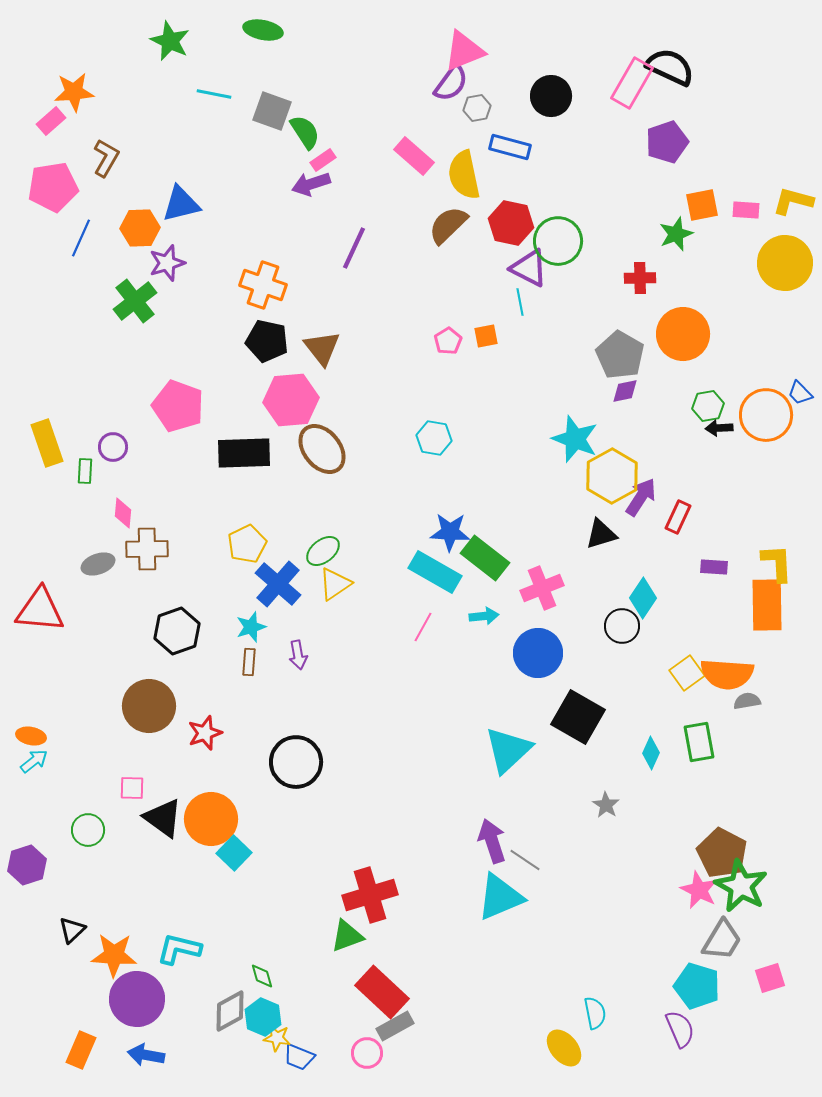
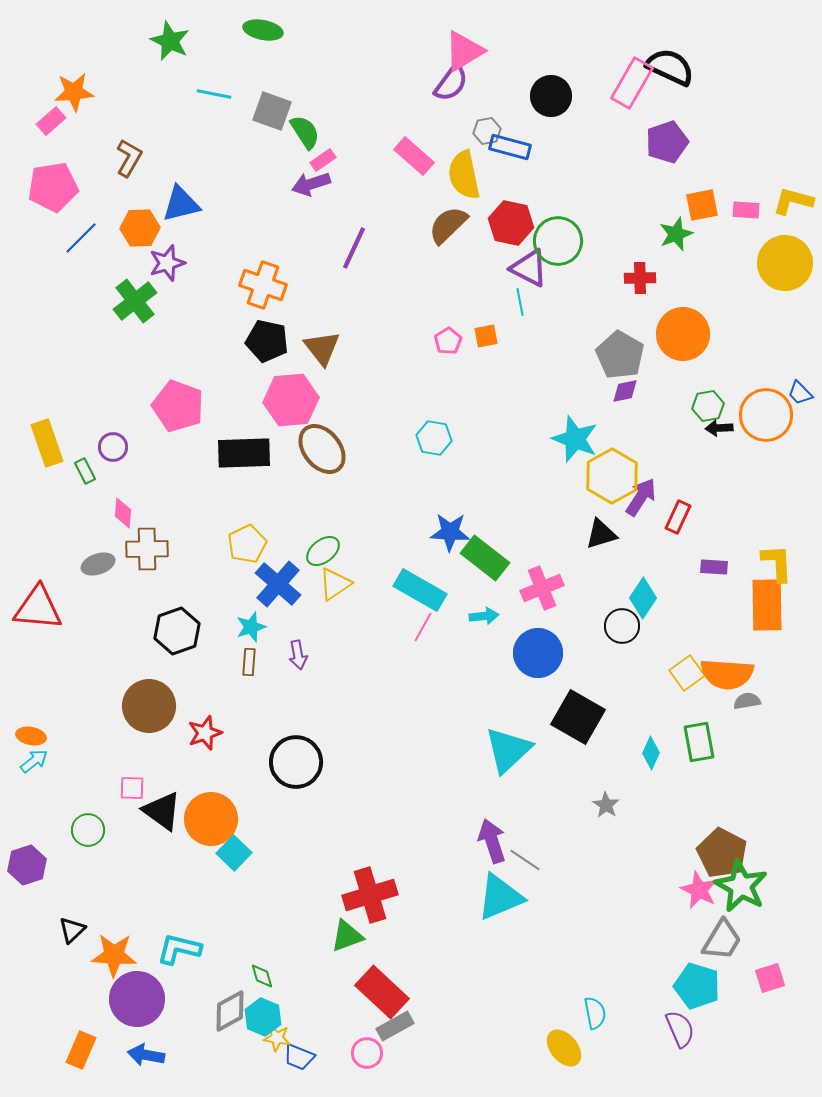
pink triangle at (464, 51): rotated 9 degrees counterclockwise
gray hexagon at (477, 108): moved 10 px right, 23 px down
brown L-shape at (106, 158): moved 23 px right
blue line at (81, 238): rotated 21 degrees clockwise
green rectangle at (85, 471): rotated 30 degrees counterclockwise
cyan rectangle at (435, 572): moved 15 px left, 18 px down
red triangle at (40, 610): moved 2 px left, 2 px up
black triangle at (163, 818): moved 1 px left, 7 px up
